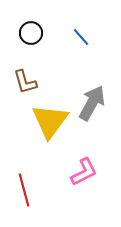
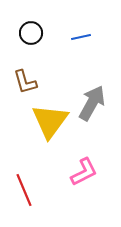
blue line: rotated 60 degrees counterclockwise
red line: rotated 8 degrees counterclockwise
